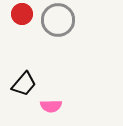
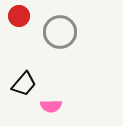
red circle: moved 3 px left, 2 px down
gray circle: moved 2 px right, 12 px down
